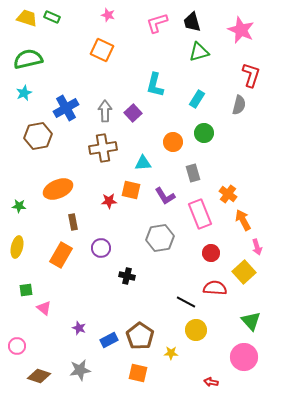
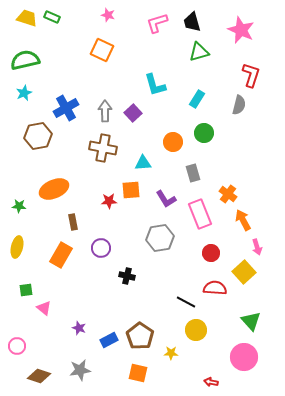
green semicircle at (28, 59): moved 3 px left, 1 px down
cyan L-shape at (155, 85): rotated 30 degrees counterclockwise
brown cross at (103, 148): rotated 20 degrees clockwise
orange ellipse at (58, 189): moved 4 px left
orange square at (131, 190): rotated 18 degrees counterclockwise
purple L-shape at (165, 196): moved 1 px right, 3 px down
